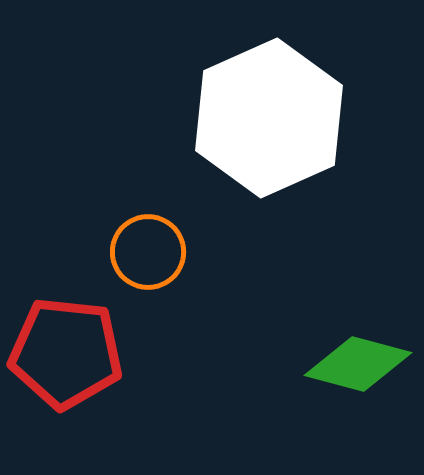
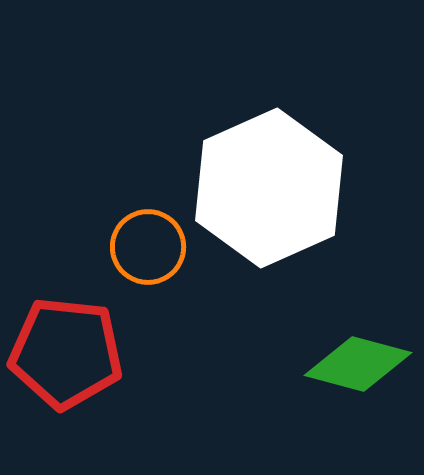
white hexagon: moved 70 px down
orange circle: moved 5 px up
